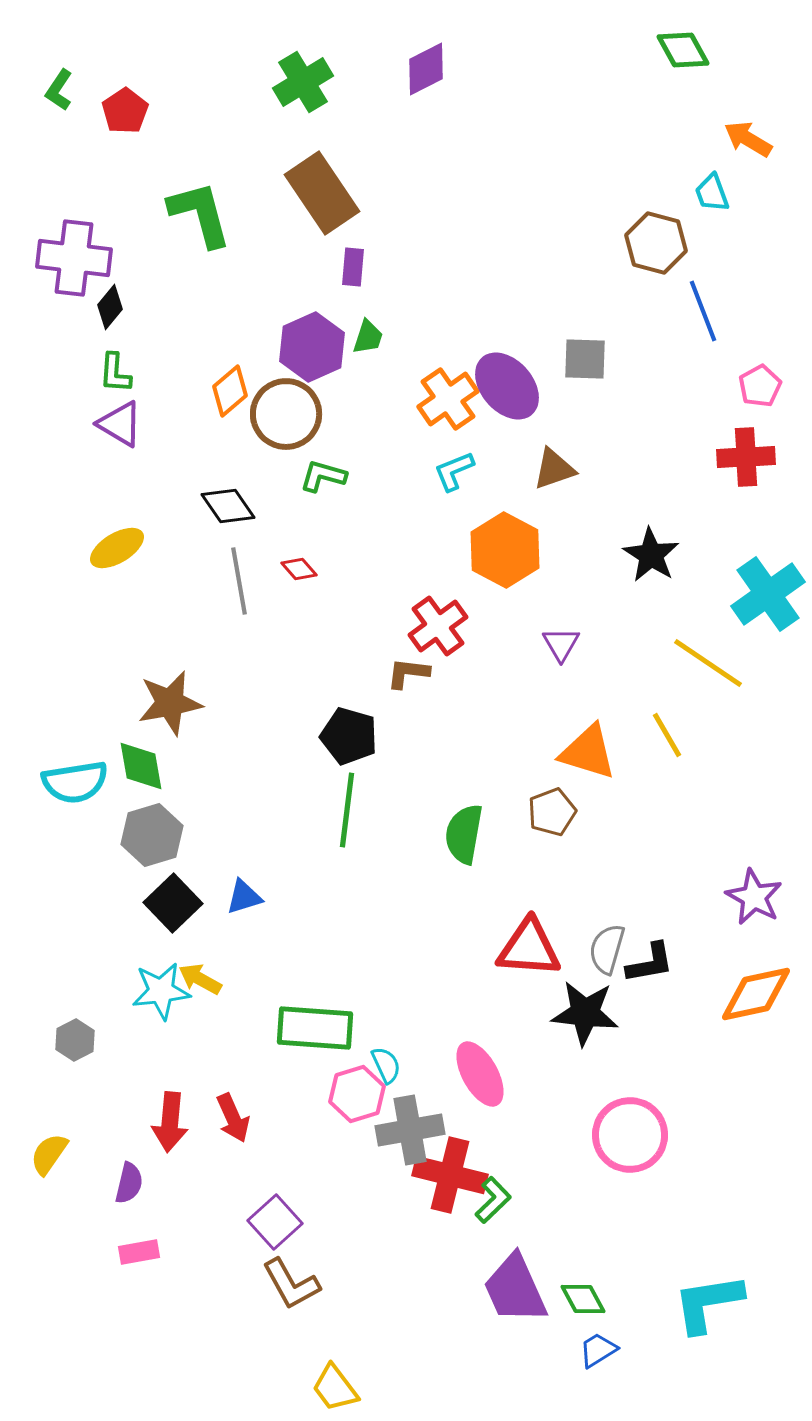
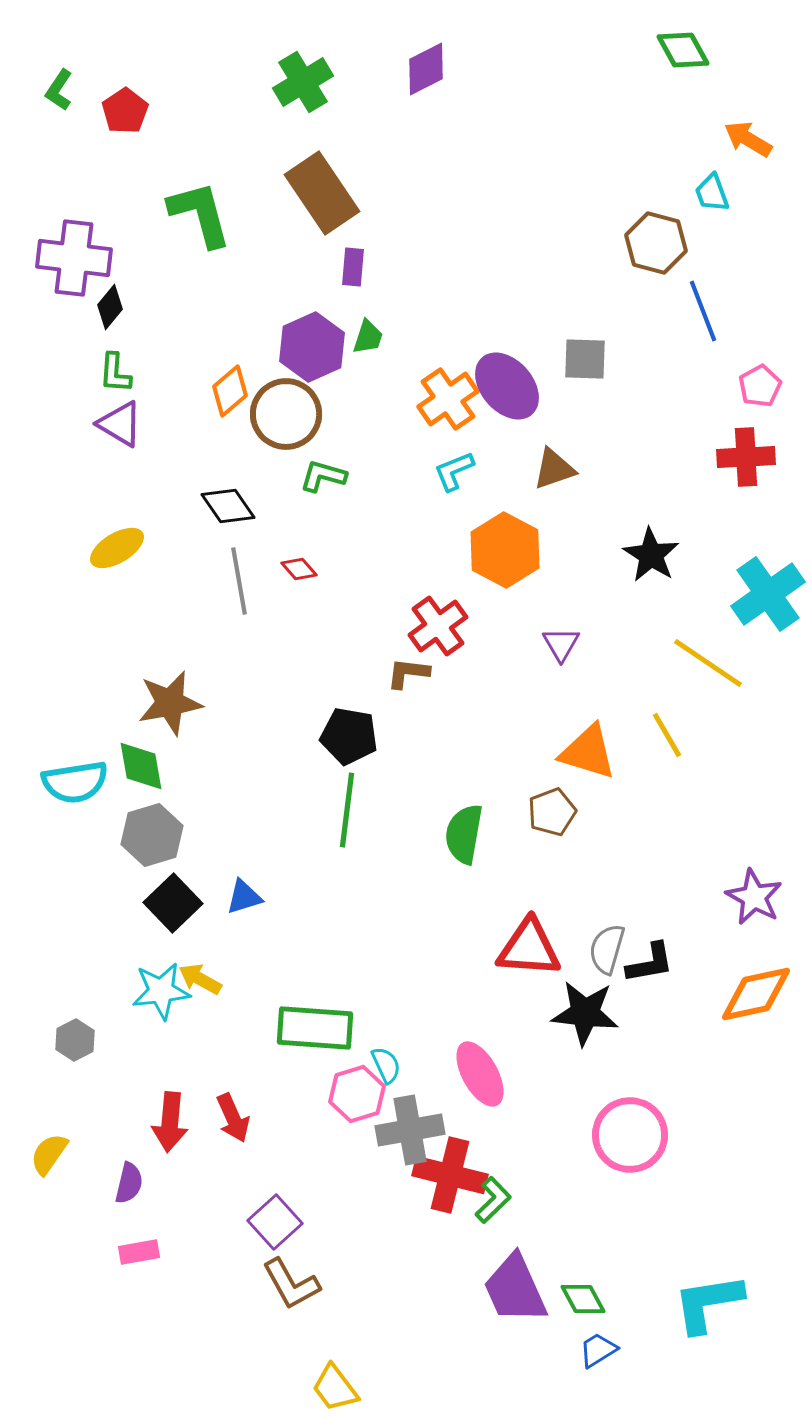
black pentagon at (349, 736): rotated 6 degrees counterclockwise
